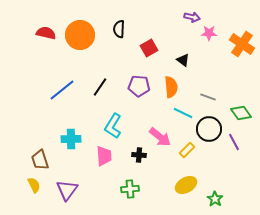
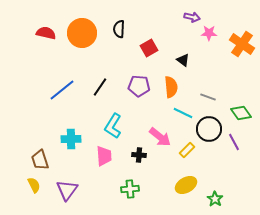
orange circle: moved 2 px right, 2 px up
